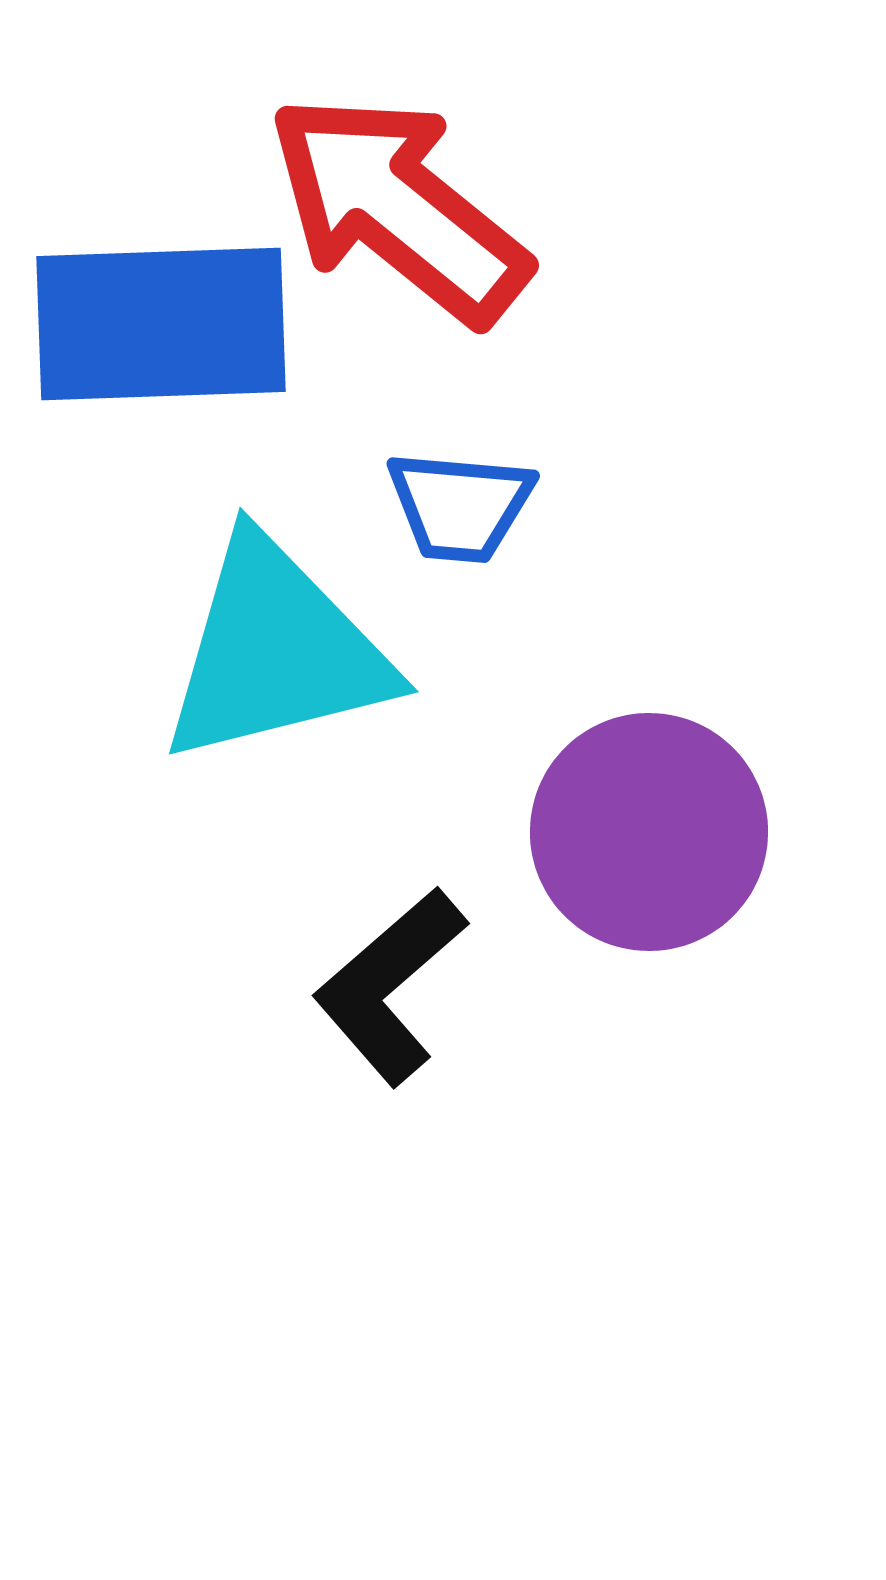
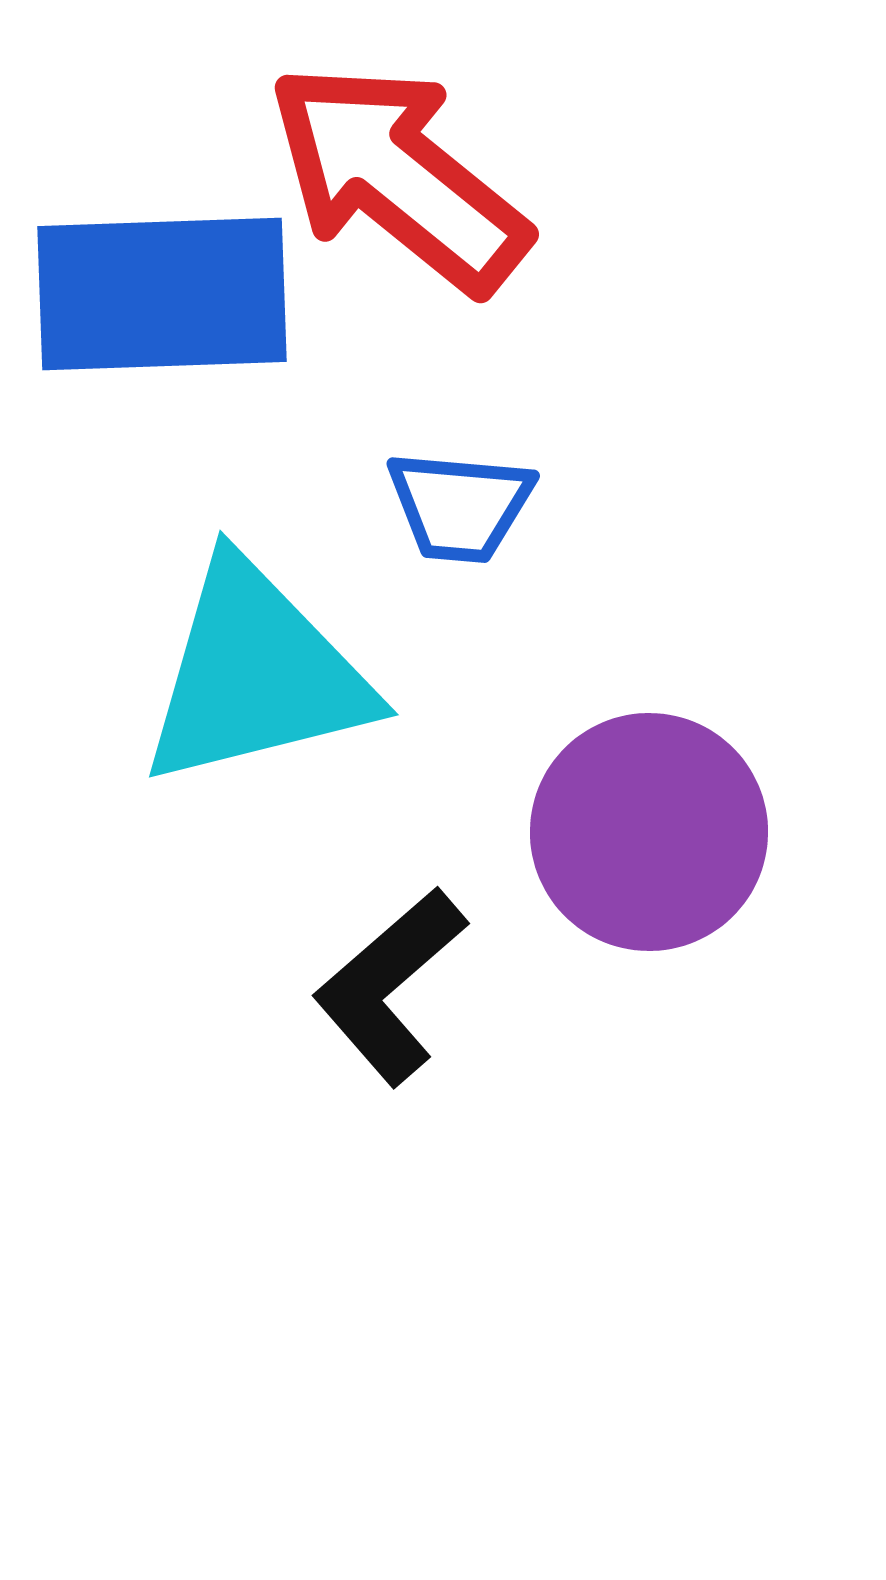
red arrow: moved 31 px up
blue rectangle: moved 1 px right, 30 px up
cyan triangle: moved 20 px left, 23 px down
